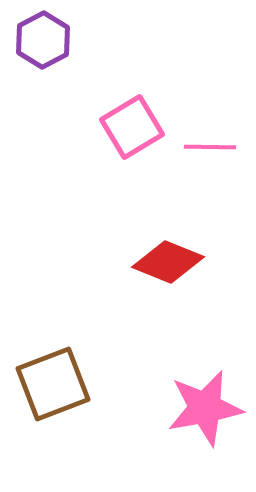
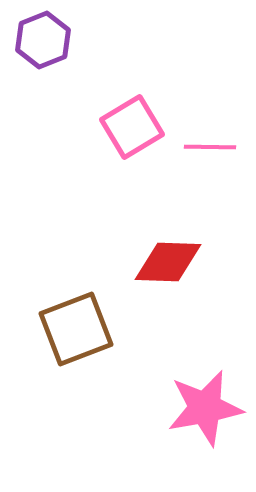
purple hexagon: rotated 6 degrees clockwise
red diamond: rotated 20 degrees counterclockwise
brown square: moved 23 px right, 55 px up
